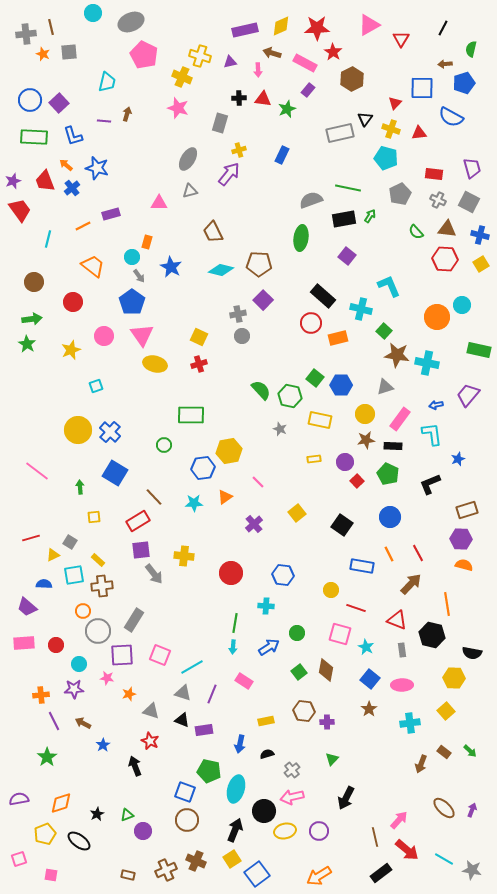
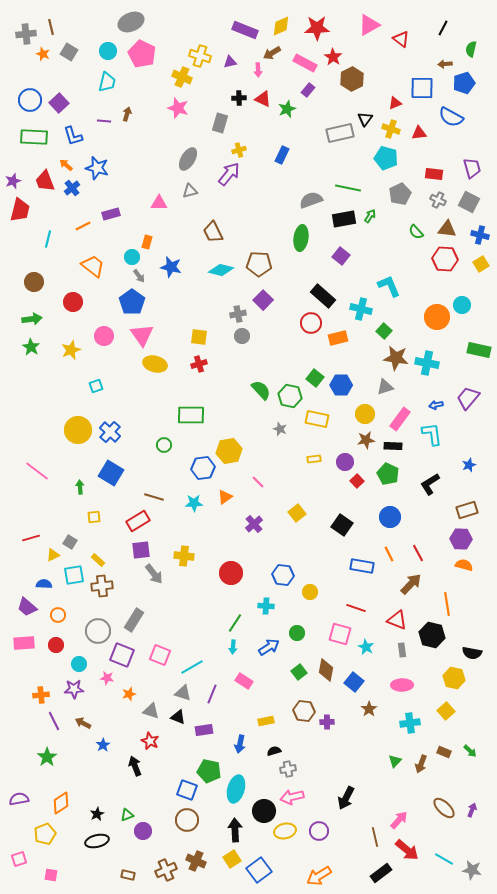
cyan circle at (93, 13): moved 15 px right, 38 px down
purple rectangle at (245, 30): rotated 35 degrees clockwise
red triangle at (401, 39): rotated 24 degrees counterclockwise
gray square at (69, 52): rotated 36 degrees clockwise
red star at (333, 52): moved 5 px down
brown arrow at (272, 53): rotated 48 degrees counterclockwise
pink pentagon at (144, 55): moved 2 px left, 1 px up
red triangle at (263, 99): rotated 18 degrees clockwise
red triangle at (395, 103): rotated 24 degrees clockwise
red trapezoid at (20, 210): rotated 50 degrees clockwise
purple square at (347, 256): moved 6 px left
blue star at (171, 267): rotated 15 degrees counterclockwise
yellow square at (199, 337): rotated 18 degrees counterclockwise
green star at (27, 344): moved 4 px right, 3 px down
brown star at (397, 355): moved 1 px left, 3 px down
purple trapezoid at (468, 395): moved 3 px down
yellow rectangle at (320, 420): moved 3 px left, 1 px up
blue star at (458, 459): moved 11 px right, 6 px down
blue square at (115, 473): moved 4 px left
black L-shape at (430, 484): rotated 10 degrees counterclockwise
brown line at (154, 497): rotated 30 degrees counterclockwise
yellow circle at (331, 590): moved 21 px left, 2 px down
orange circle at (83, 611): moved 25 px left, 4 px down
green line at (235, 623): rotated 24 degrees clockwise
purple square at (122, 655): rotated 25 degrees clockwise
yellow hexagon at (454, 678): rotated 10 degrees clockwise
blue square at (370, 679): moved 16 px left, 3 px down
black triangle at (182, 720): moved 4 px left, 3 px up
brown rectangle at (444, 752): rotated 16 degrees counterclockwise
black semicircle at (267, 754): moved 7 px right, 3 px up
green triangle at (332, 759): moved 63 px right, 2 px down
gray cross at (292, 770): moved 4 px left, 1 px up; rotated 28 degrees clockwise
blue square at (185, 792): moved 2 px right, 2 px up
orange diamond at (61, 803): rotated 15 degrees counterclockwise
black arrow at (235, 830): rotated 25 degrees counterclockwise
black ellipse at (79, 841): moved 18 px right; rotated 50 degrees counterclockwise
blue square at (257, 874): moved 2 px right, 4 px up
